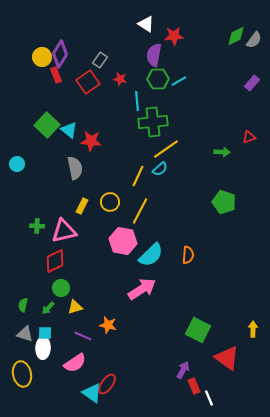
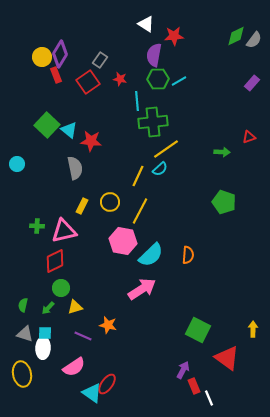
pink semicircle at (75, 363): moved 1 px left, 4 px down
